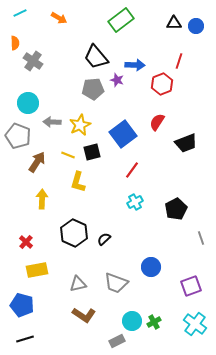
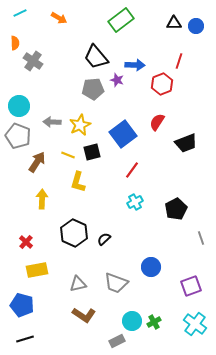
cyan circle at (28, 103): moved 9 px left, 3 px down
